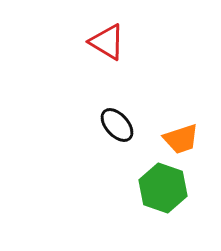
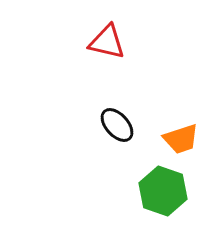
red triangle: rotated 18 degrees counterclockwise
green hexagon: moved 3 px down
